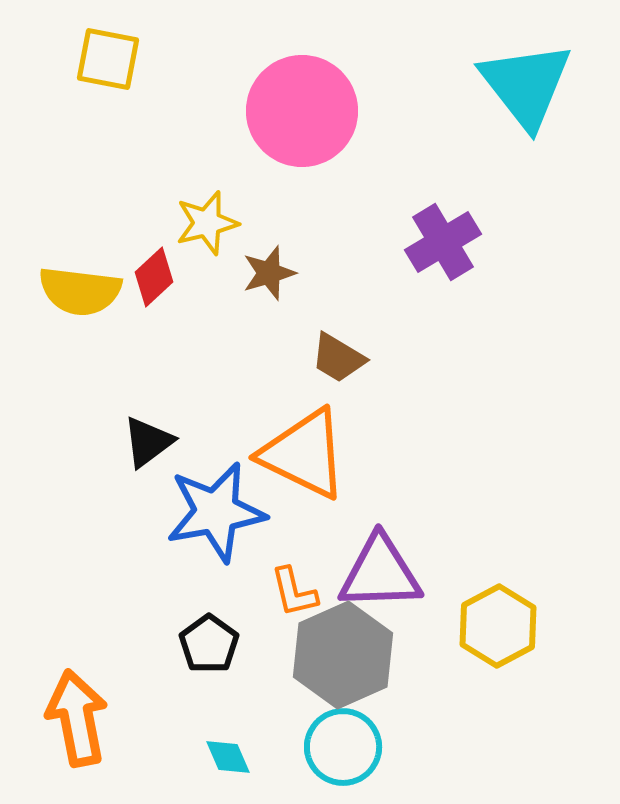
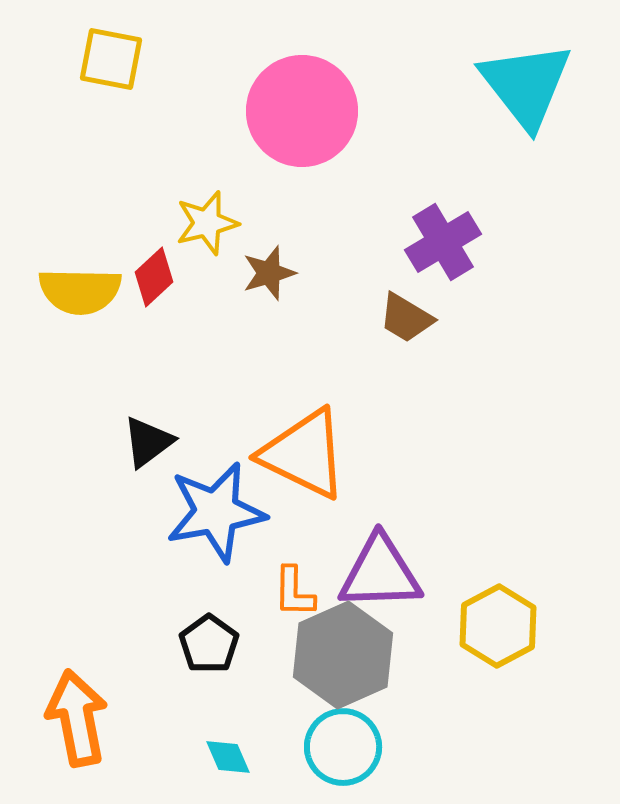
yellow square: moved 3 px right
yellow semicircle: rotated 6 degrees counterclockwise
brown trapezoid: moved 68 px right, 40 px up
orange L-shape: rotated 14 degrees clockwise
